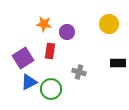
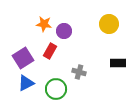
purple circle: moved 3 px left, 1 px up
red rectangle: rotated 21 degrees clockwise
blue triangle: moved 3 px left, 1 px down
green circle: moved 5 px right
